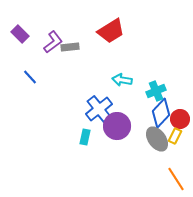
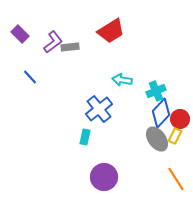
purple circle: moved 13 px left, 51 px down
